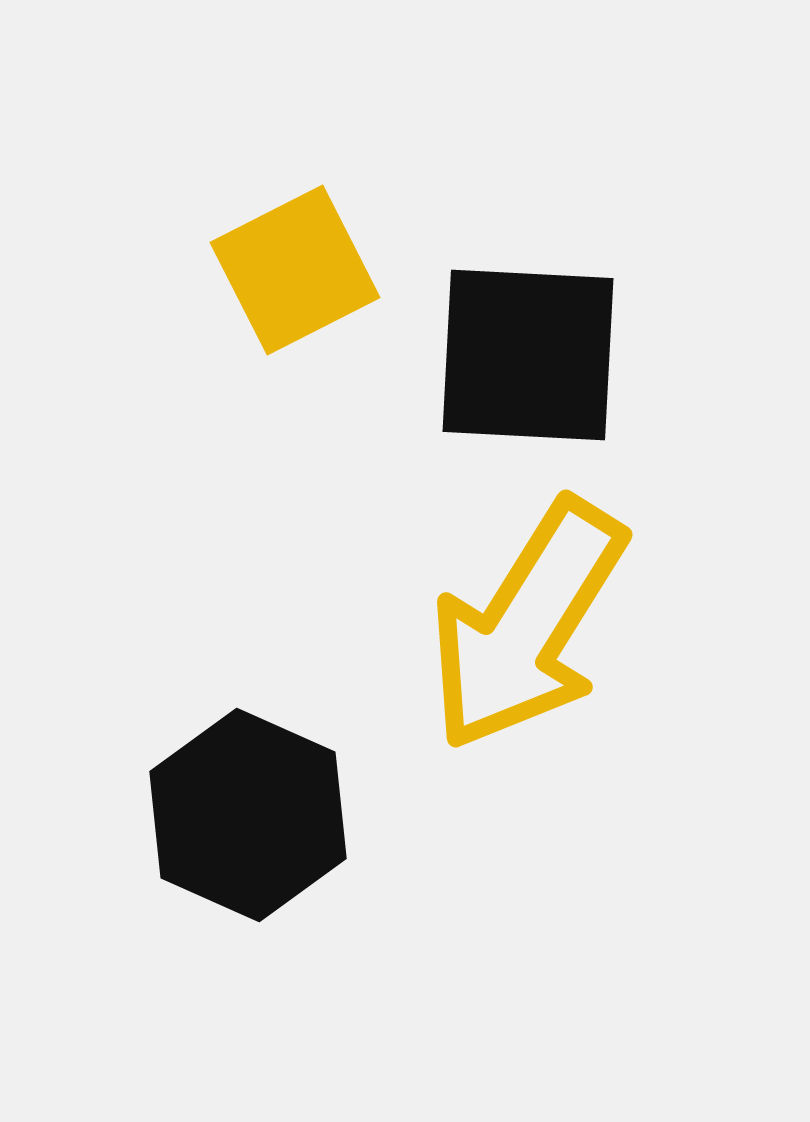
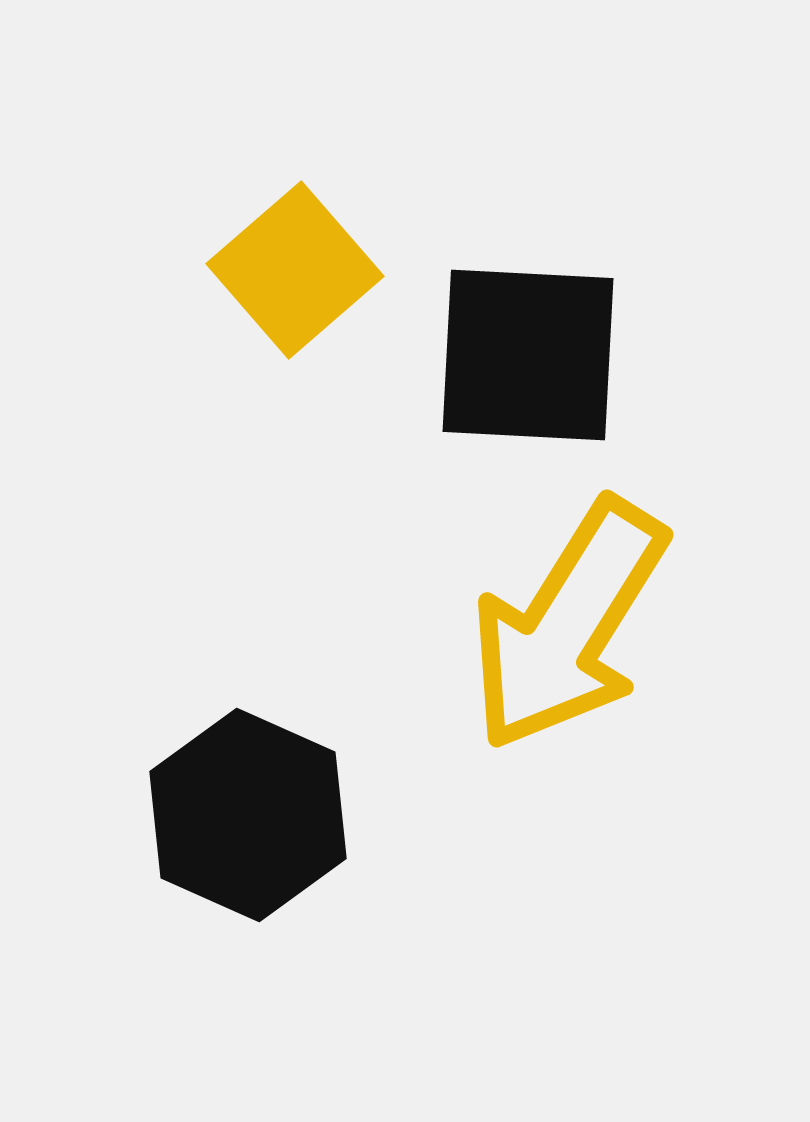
yellow square: rotated 14 degrees counterclockwise
yellow arrow: moved 41 px right
